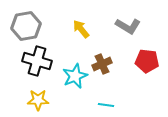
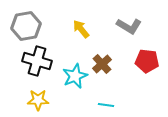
gray L-shape: moved 1 px right
brown cross: rotated 18 degrees counterclockwise
